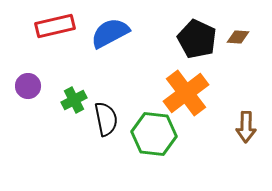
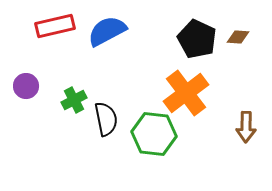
blue semicircle: moved 3 px left, 2 px up
purple circle: moved 2 px left
